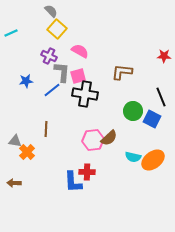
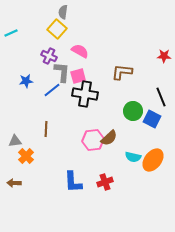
gray semicircle: moved 12 px right, 1 px down; rotated 128 degrees counterclockwise
gray triangle: rotated 16 degrees counterclockwise
orange cross: moved 1 px left, 4 px down
orange ellipse: rotated 15 degrees counterclockwise
red cross: moved 18 px right, 10 px down; rotated 21 degrees counterclockwise
